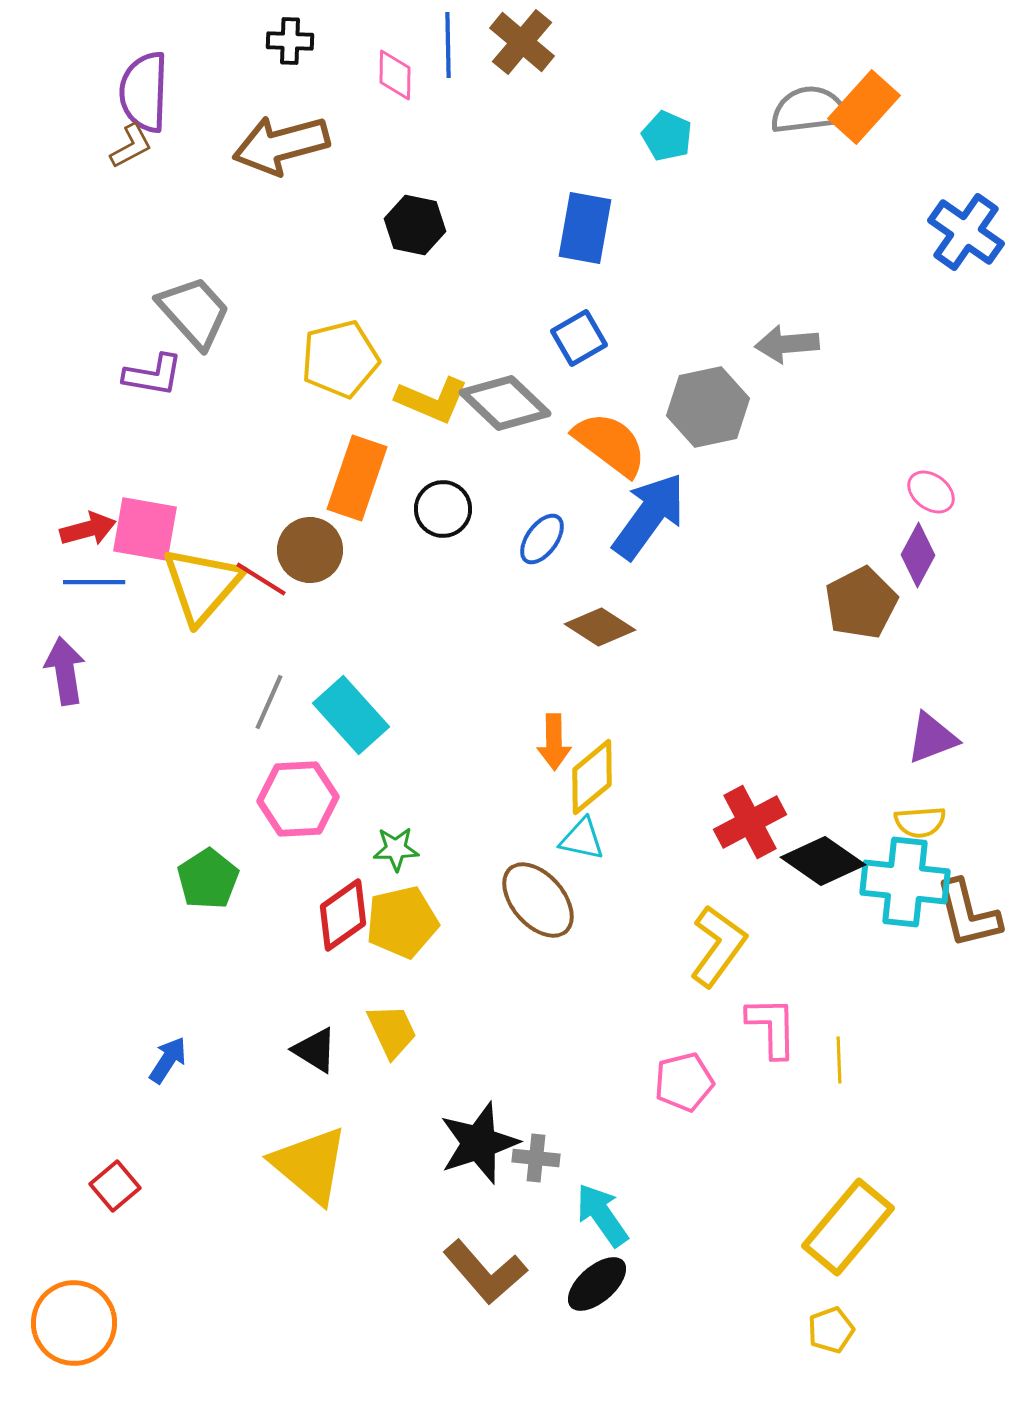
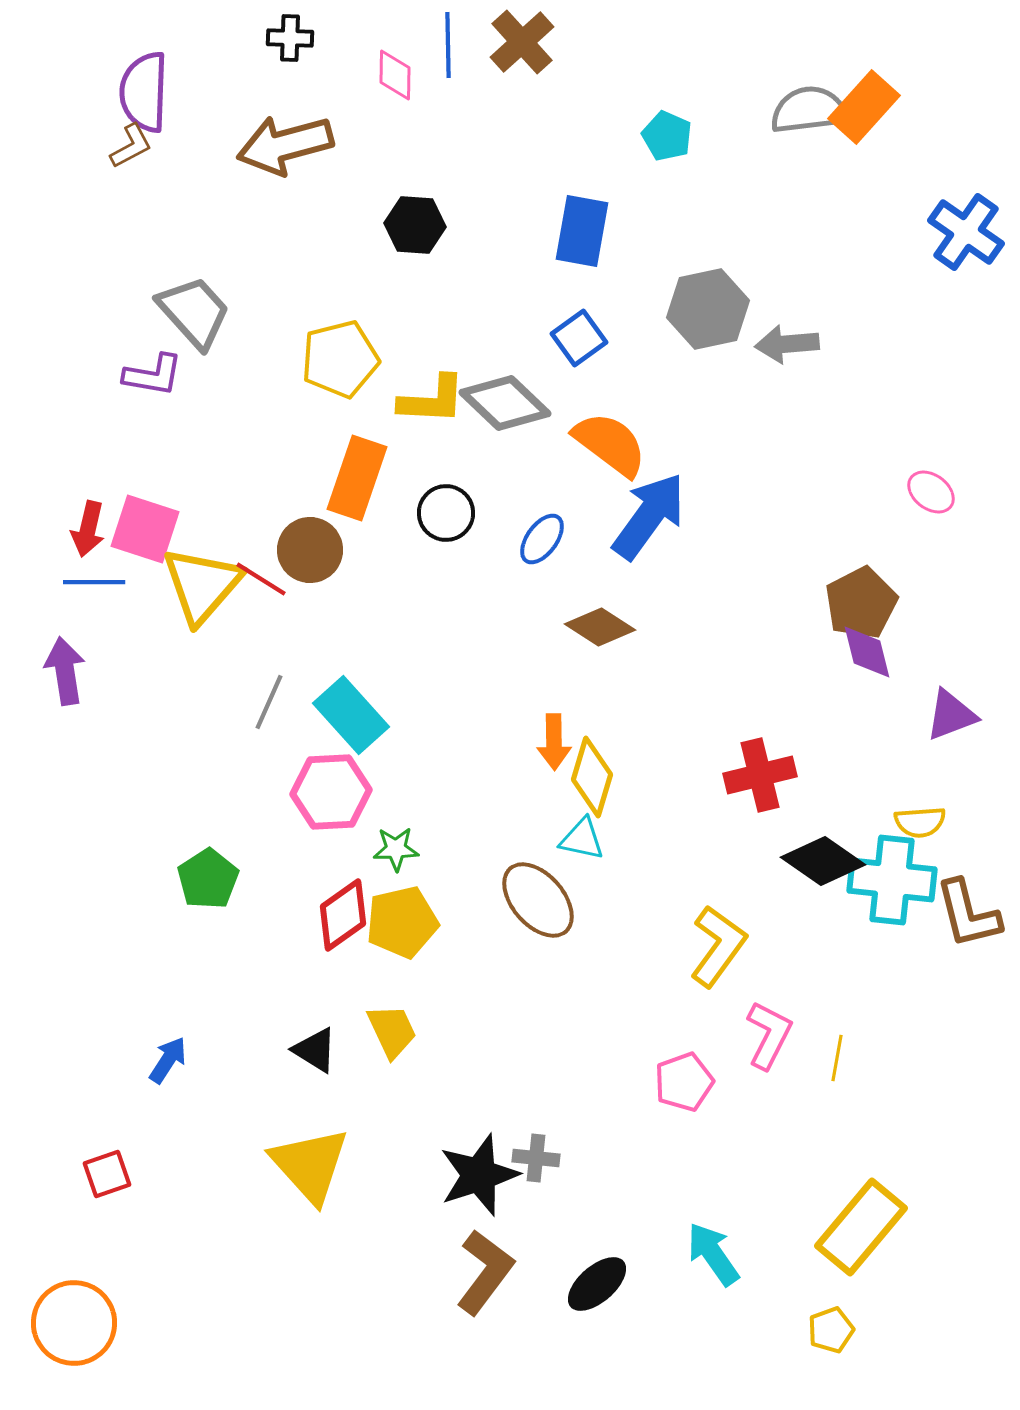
black cross at (290, 41): moved 3 px up
brown cross at (522, 42): rotated 8 degrees clockwise
brown arrow at (281, 145): moved 4 px right
black hexagon at (415, 225): rotated 8 degrees counterclockwise
blue rectangle at (585, 228): moved 3 px left, 3 px down
blue square at (579, 338): rotated 6 degrees counterclockwise
yellow L-shape at (432, 400): rotated 20 degrees counterclockwise
gray hexagon at (708, 407): moved 98 px up
black circle at (443, 509): moved 3 px right, 4 px down
red arrow at (88, 529): rotated 118 degrees clockwise
pink square at (145, 529): rotated 8 degrees clockwise
purple diamond at (918, 555): moved 51 px left, 97 px down; rotated 42 degrees counterclockwise
purple triangle at (932, 738): moved 19 px right, 23 px up
yellow diamond at (592, 777): rotated 34 degrees counterclockwise
pink hexagon at (298, 799): moved 33 px right, 7 px up
red cross at (750, 822): moved 10 px right, 47 px up; rotated 14 degrees clockwise
cyan cross at (905, 882): moved 13 px left, 2 px up
pink L-shape at (772, 1027): moved 3 px left, 8 px down; rotated 28 degrees clockwise
yellow line at (839, 1060): moved 2 px left, 2 px up; rotated 12 degrees clockwise
pink pentagon at (684, 1082): rotated 6 degrees counterclockwise
black star at (479, 1143): moved 32 px down
yellow triangle at (310, 1165): rotated 8 degrees clockwise
red square at (115, 1186): moved 8 px left, 12 px up; rotated 21 degrees clockwise
cyan arrow at (602, 1215): moved 111 px right, 39 px down
yellow rectangle at (848, 1227): moved 13 px right
brown L-shape at (485, 1272): rotated 102 degrees counterclockwise
